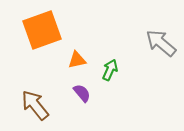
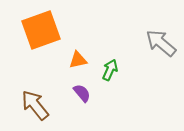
orange square: moved 1 px left
orange triangle: moved 1 px right
